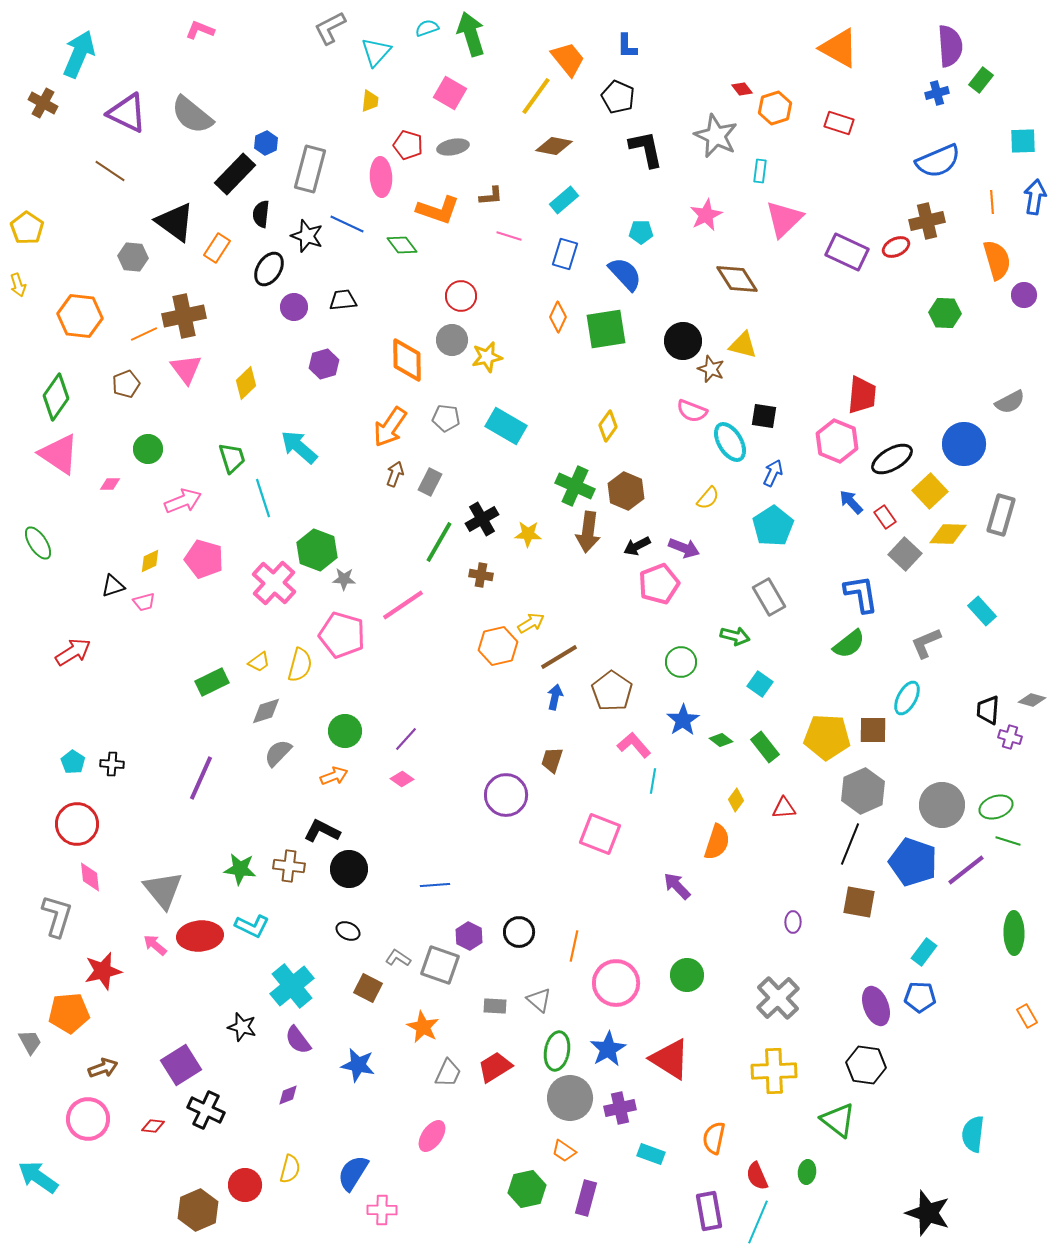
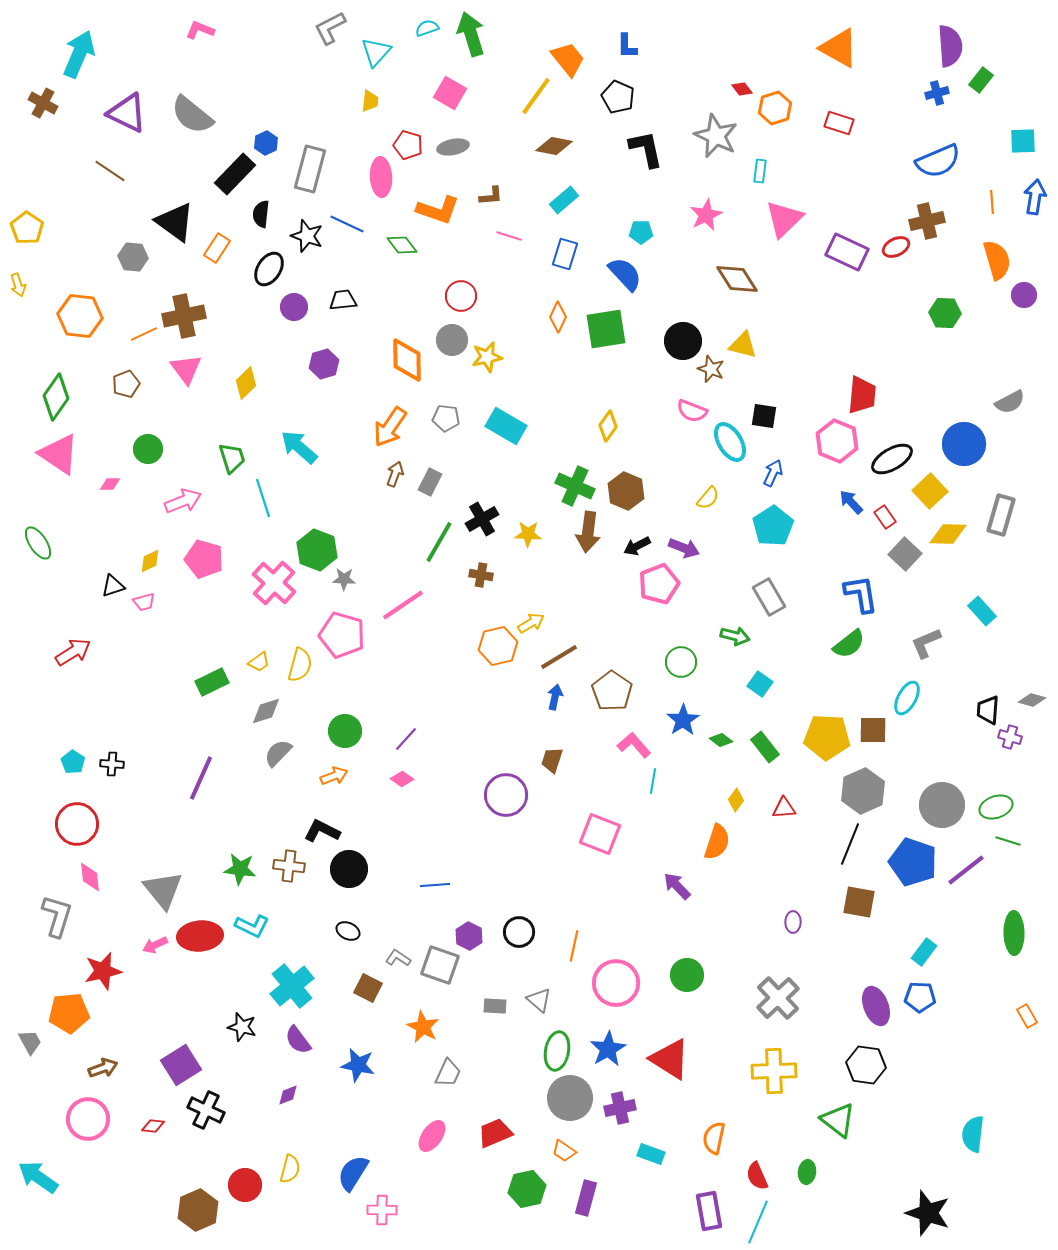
pink arrow at (155, 945): rotated 65 degrees counterclockwise
red trapezoid at (495, 1067): moved 66 px down; rotated 9 degrees clockwise
